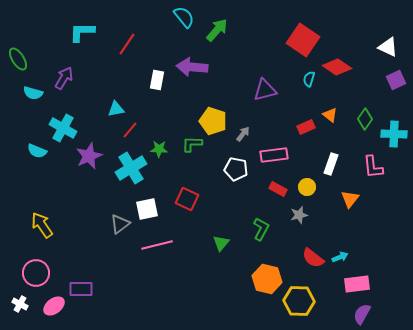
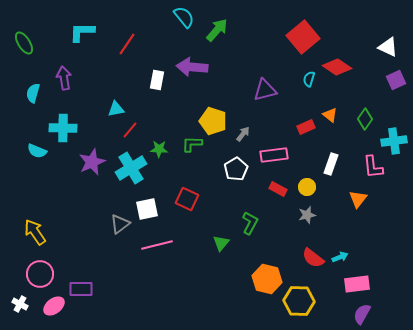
red square at (303, 40): moved 3 px up; rotated 16 degrees clockwise
green ellipse at (18, 59): moved 6 px right, 16 px up
purple arrow at (64, 78): rotated 40 degrees counterclockwise
cyan semicircle at (33, 93): rotated 90 degrees clockwise
cyan cross at (63, 128): rotated 28 degrees counterclockwise
cyan cross at (394, 134): moved 7 px down; rotated 10 degrees counterclockwise
purple star at (89, 156): moved 3 px right, 6 px down
white pentagon at (236, 169): rotated 30 degrees clockwise
orange triangle at (350, 199): moved 8 px right
gray star at (299, 215): moved 8 px right
yellow arrow at (42, 225): moved 7 px left, 7 px down
green L-shape at (261, 229): moved 11 px left, 6 px up
pink circle at (36, 273): moved 4 px right, 1 px down
